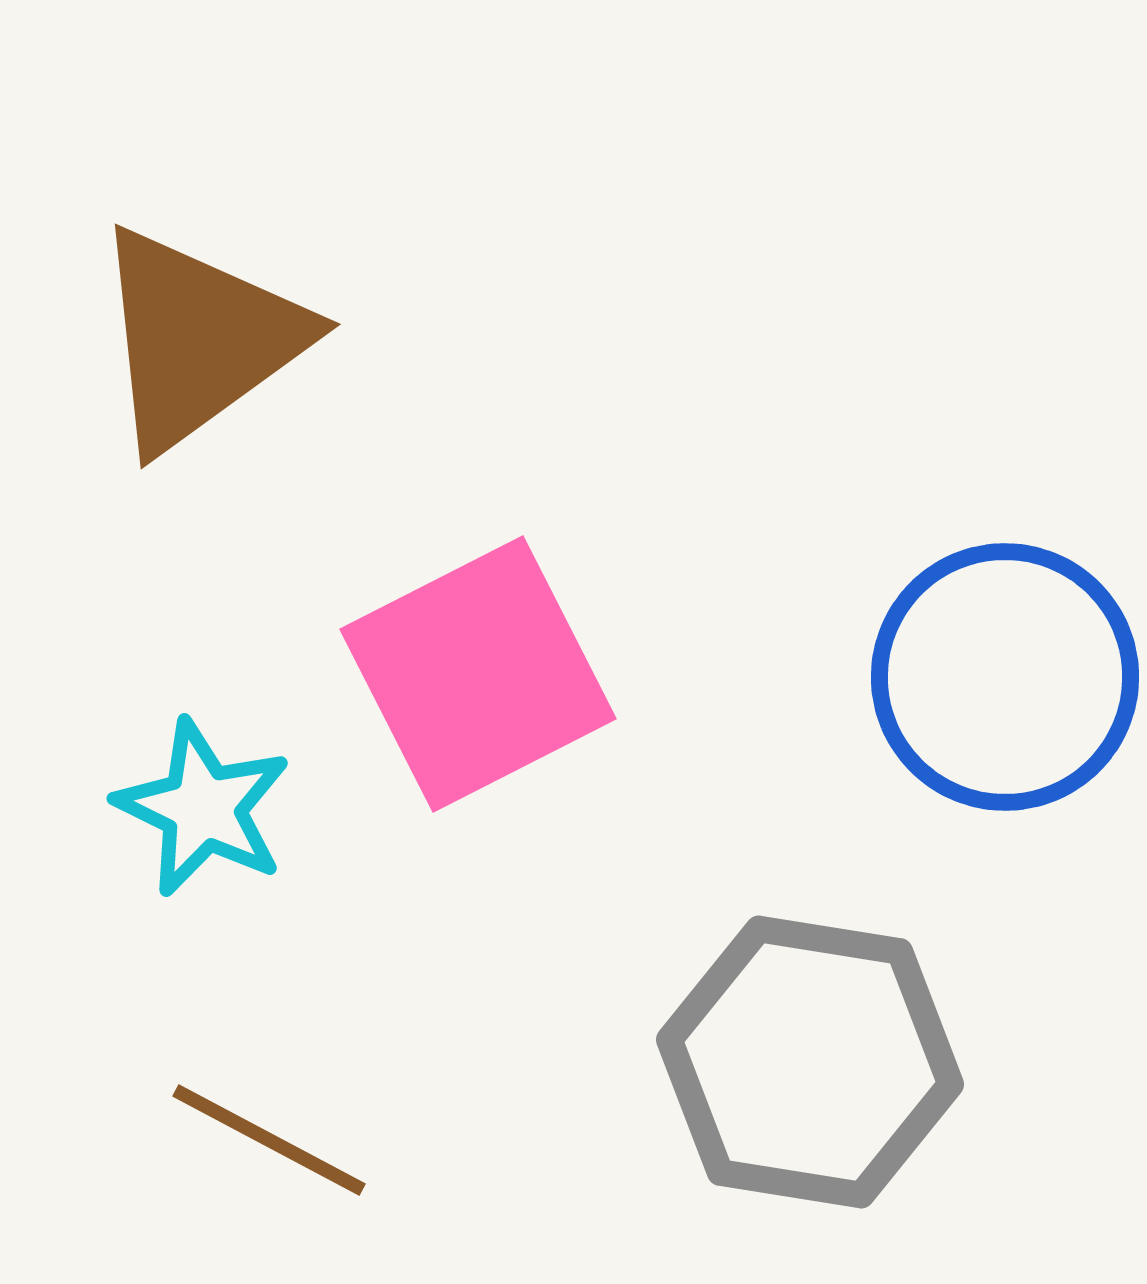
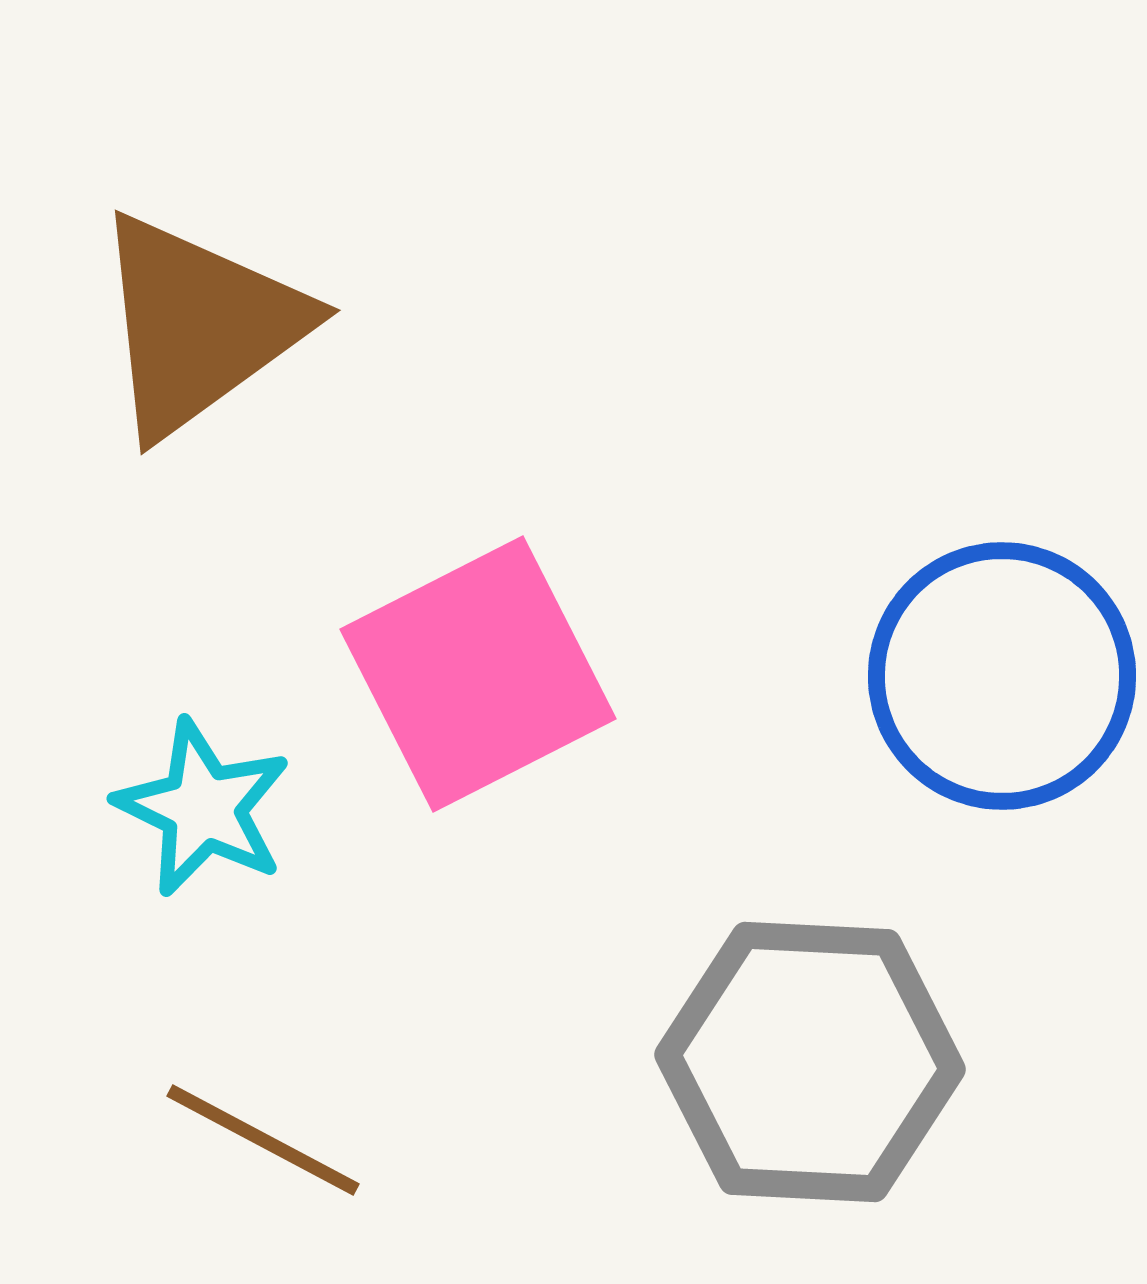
brown triangle: moved 14 px up
blue circle: moved 3 px left, 1 px up
gray hexagon: rotated 6 degrees counterclockwise
brown line: moved 6 px left
